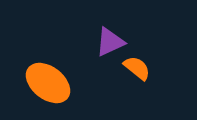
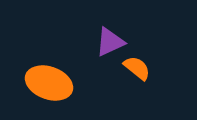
orange ellipse: moved 1 px right; rotated 18 degrees counterclockwise
